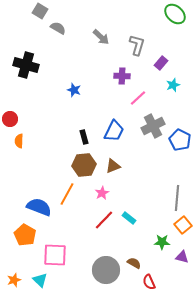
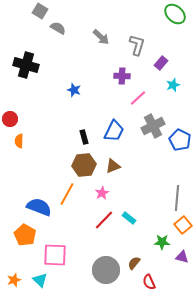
brown semicircle: rotated 80 degrees counterclockwise
